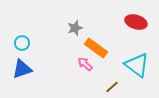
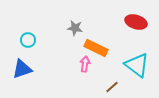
gray star: rotated 28 degrees clockwise
cyan circle: moved 6 px right, 3 px up
orange rectangle: rotated 10 degrees counterclockwise
pink arrow: rotated 56 degrees clockwise
